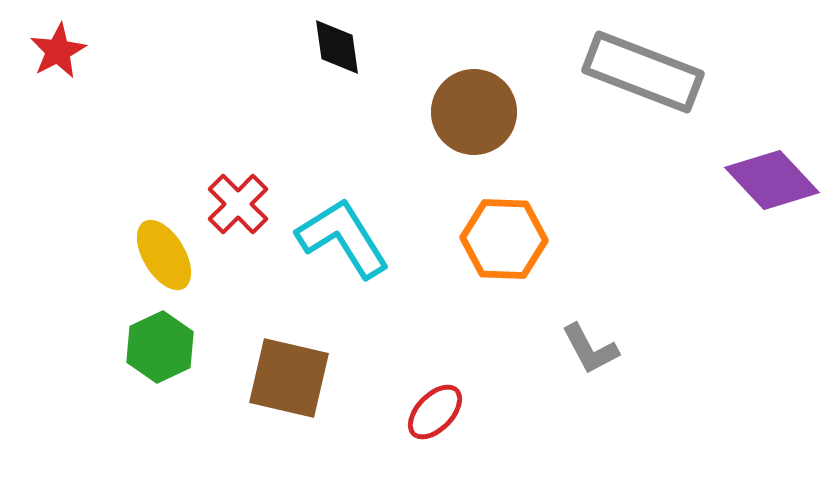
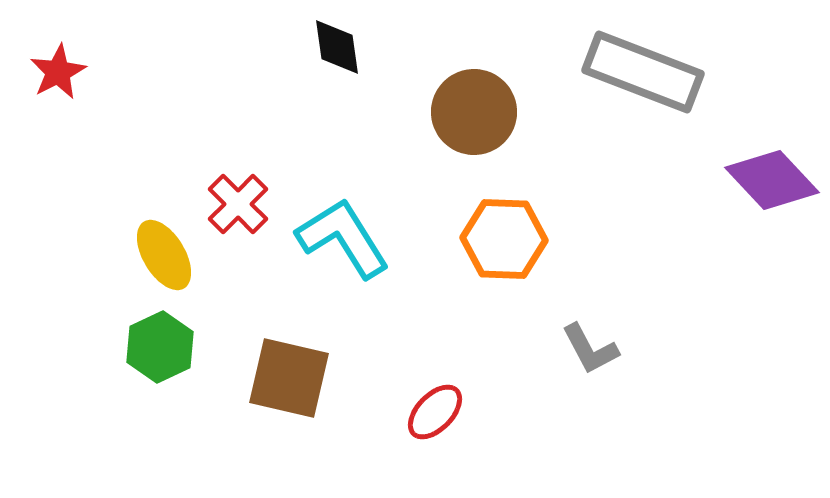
red star: moved 21 px down
